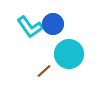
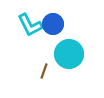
cyan L-shape: moved 2 px up; rotated 8 degrees clockwise
brown line: rotated 28 degrees counterclockwise
